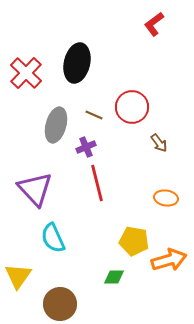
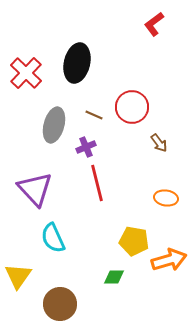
gray ellipse: moved 2 px left
